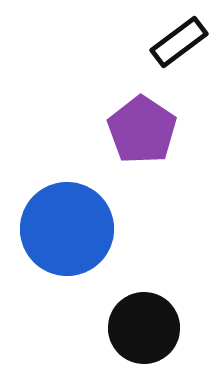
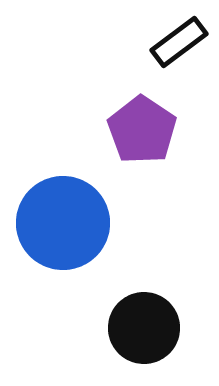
blue circle: moved 4 px left, 6 px up
